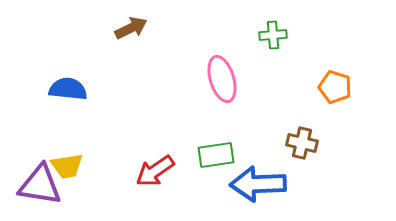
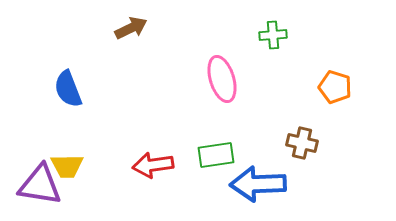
blue semicircle: rotated 117 degrees counterclockwise
yellow trapezoid: rotated 8 degrees clockwise
red arrow: moved 2 px left, 6 px up; rotated 27 degrees clockwise
